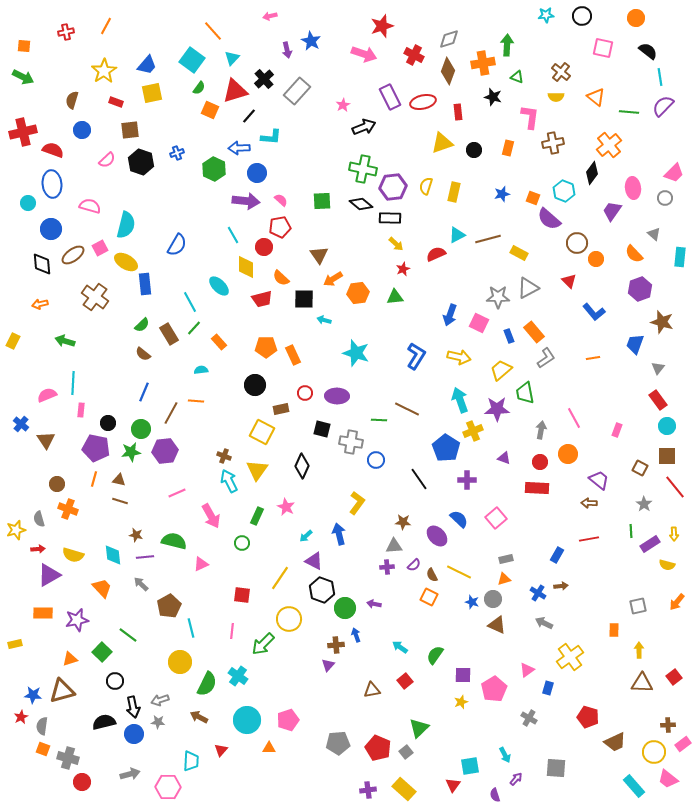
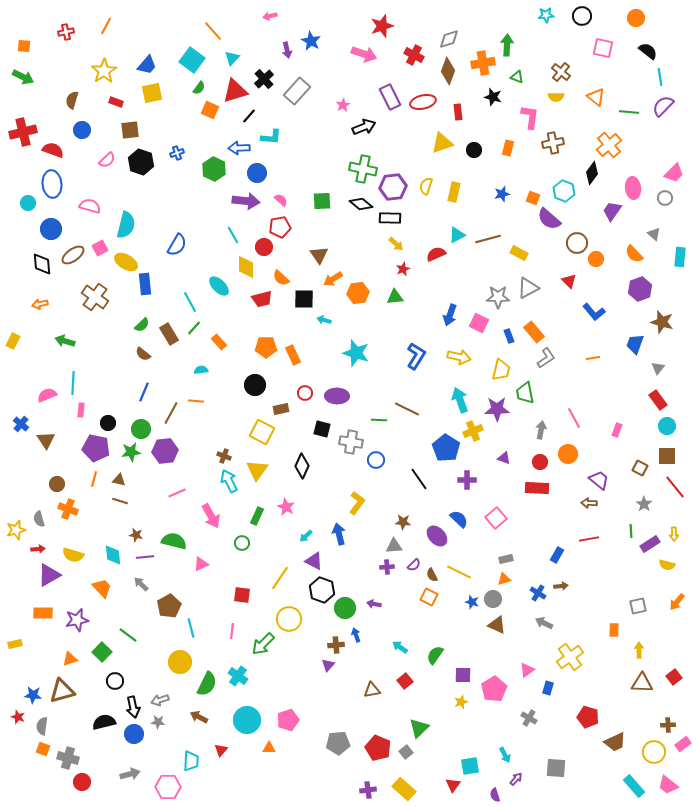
yellow trapezoid at (501, 370): rotated 145 degrees clockwise
red star at (21, 717): moved 3 px left; rotated 24 degrees counterclockwise
pink trapezoid at (668, 779): moved 6 px down
